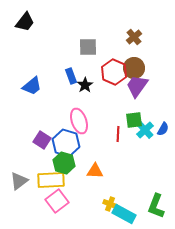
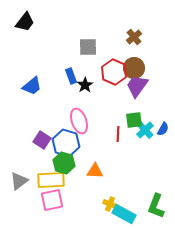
pink square: moved 5 px left, 1 px up; rotated 25 degrees clockwise
